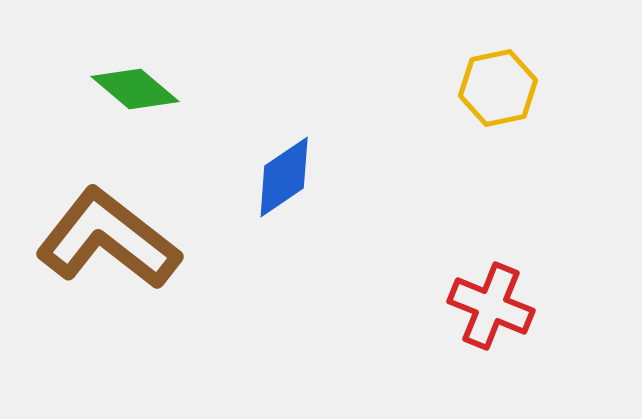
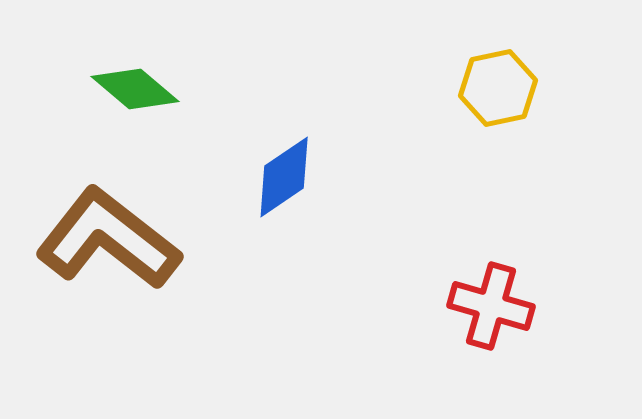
red cross: rotated 6 degrees counterclockwise
